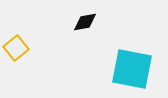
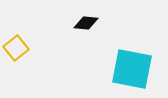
black diamond: moved 1 px right, 1 px down; rotated 15 degrees clockwise
